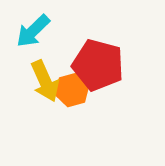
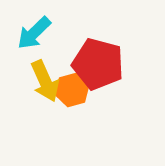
cyan arrow: moved 1 px right, 2 px down
red pentagon: moved 1 px up
